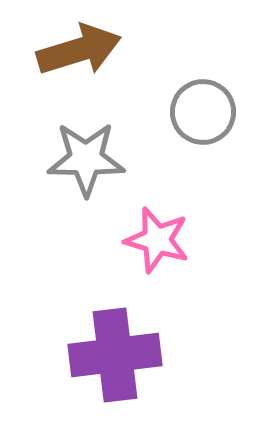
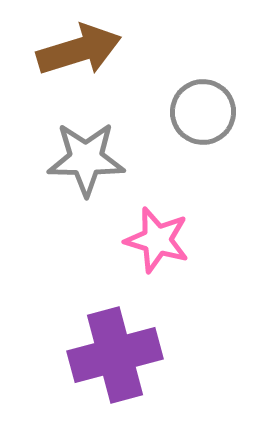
purple cross: rotated 8 degrees counterclockwise
